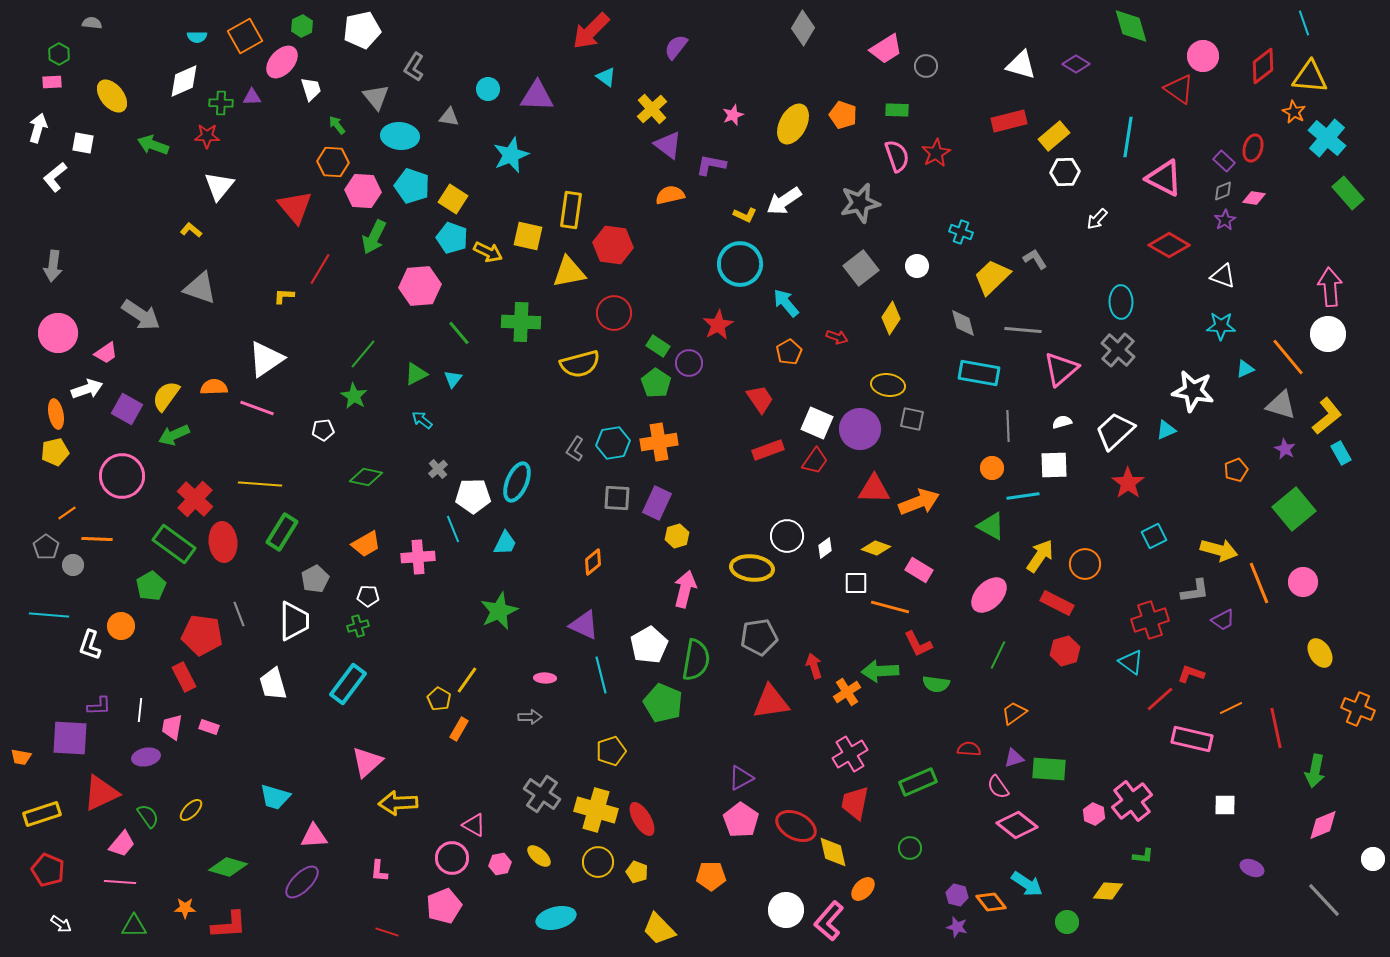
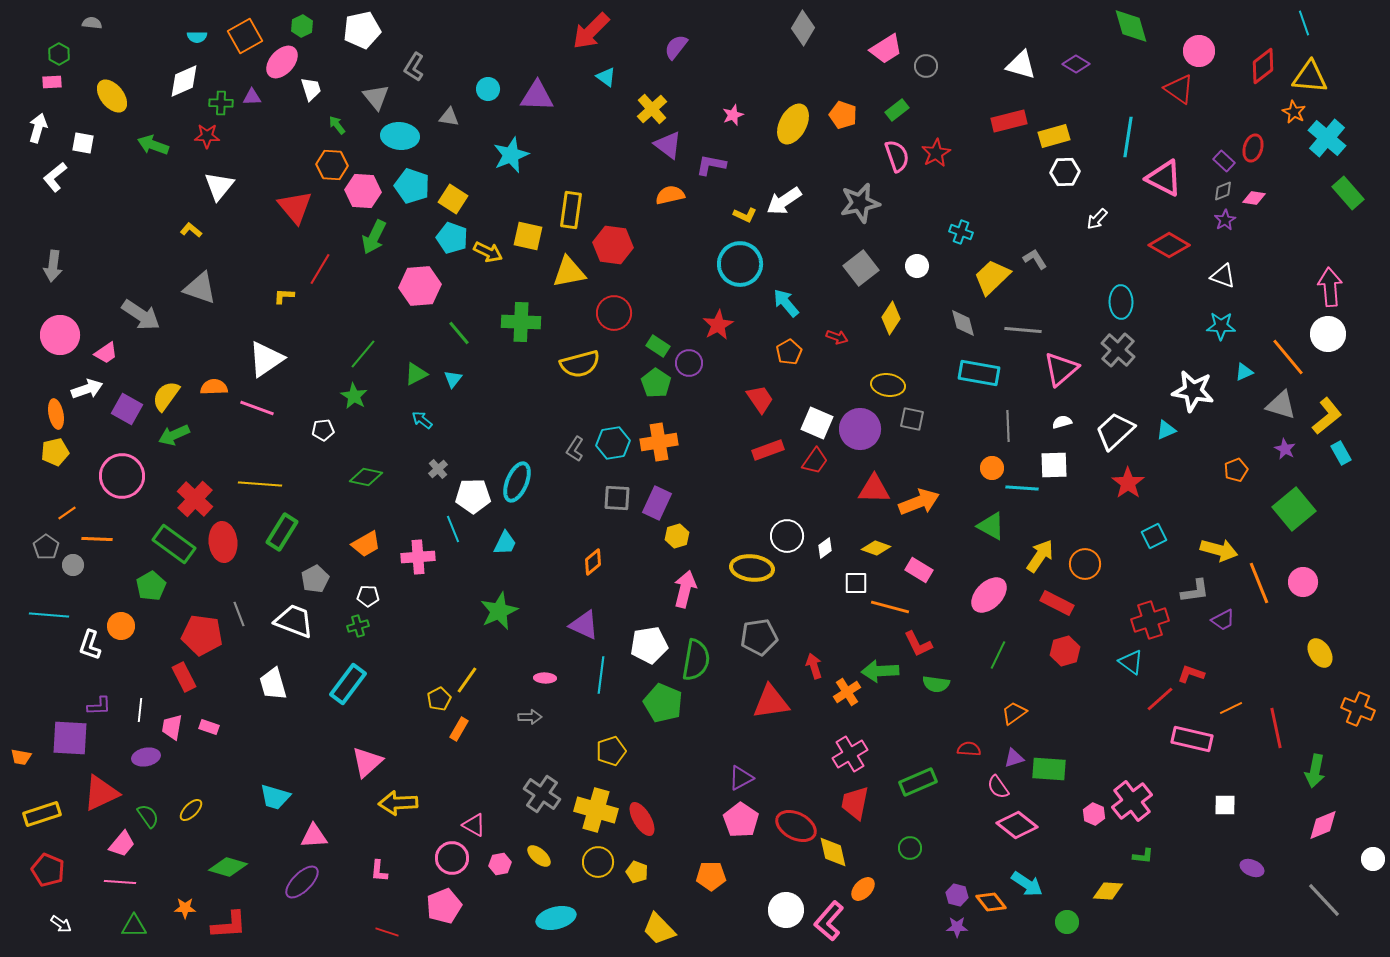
pink circle at (1203, 56): moved 4 px left, 5 px up
green rectangle at (897, 110): rotated 40 degrees counterclockwise
yellow rectangle at (1054, 136): rotated 24 degrees clockwise
orange hexagon at (333, 162): moved 1 px left, 3 px down
pink circle at (58, 333): moved 2 px right, 2 px down
cyan triangle at (1245, 369): moved 1 px left, 3 px down
cyan line at (1023, 496): moved 1 px left, 8 px up; rotated 12 degrees clockwise
white trapezoid at (294, 621): rotated 69 degrees counterclockwise
white pentagon at (649, 645): rotated 21 degrees clockwise
cyan line at (601, 675): rotated 21 degrees clockwise
yellow pentagon at (439, 699): rotated 15 degrees clockwise
purple star at (957, 927): rotated 15 degrees counterclockwise
